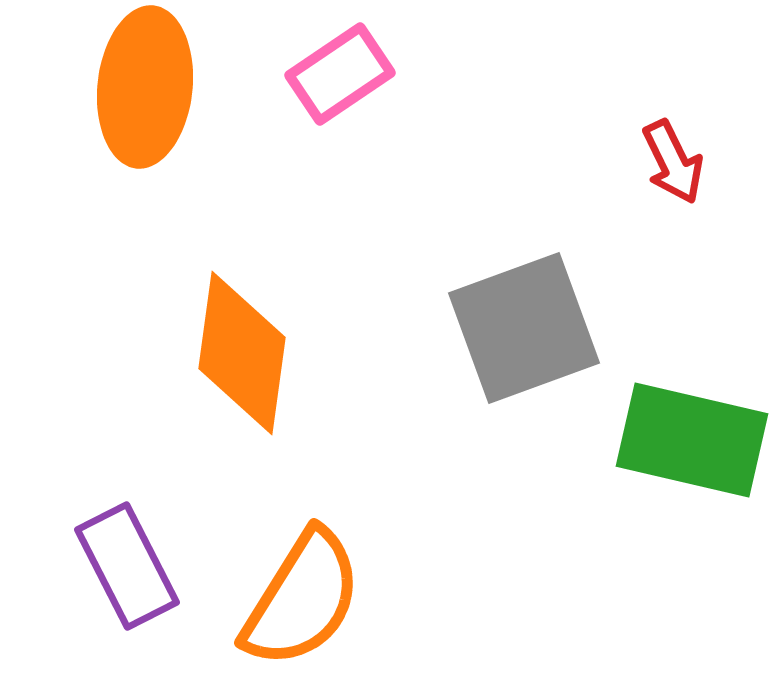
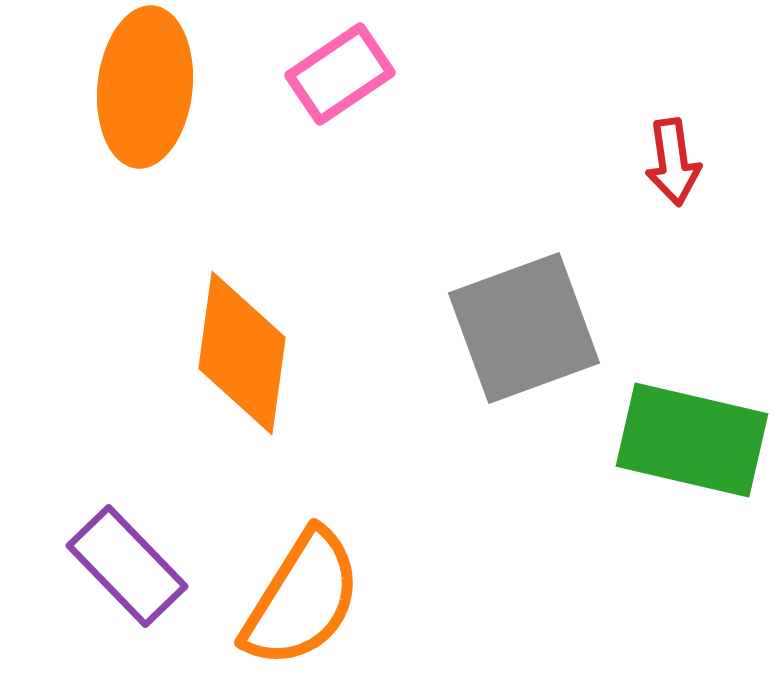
red arrow: rotated 18 degrees clockwise
purple rectangle: rotated 17 degrees counterclockwise
